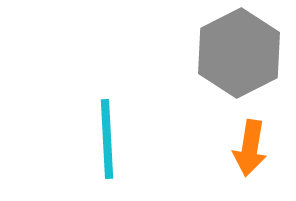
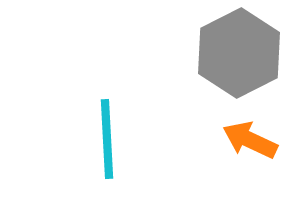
orange arrow: moved 8 px up; rotated 106 degrees clockwise
